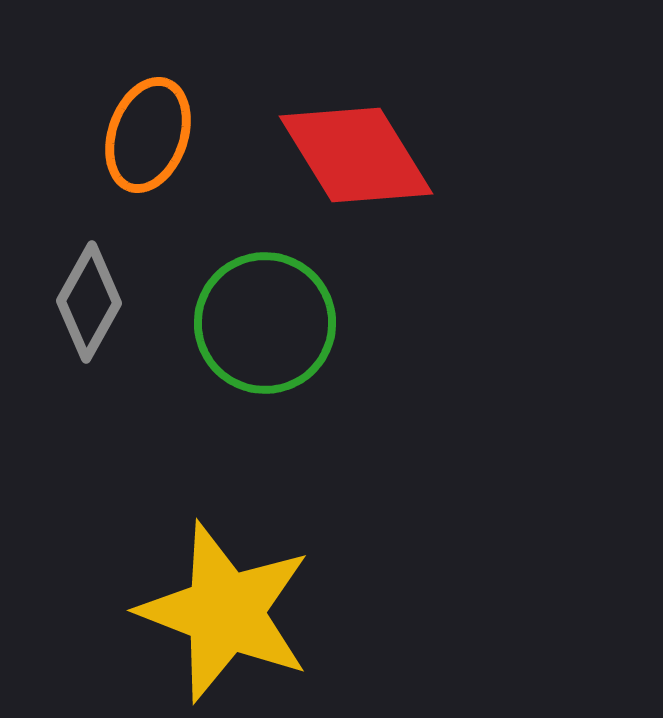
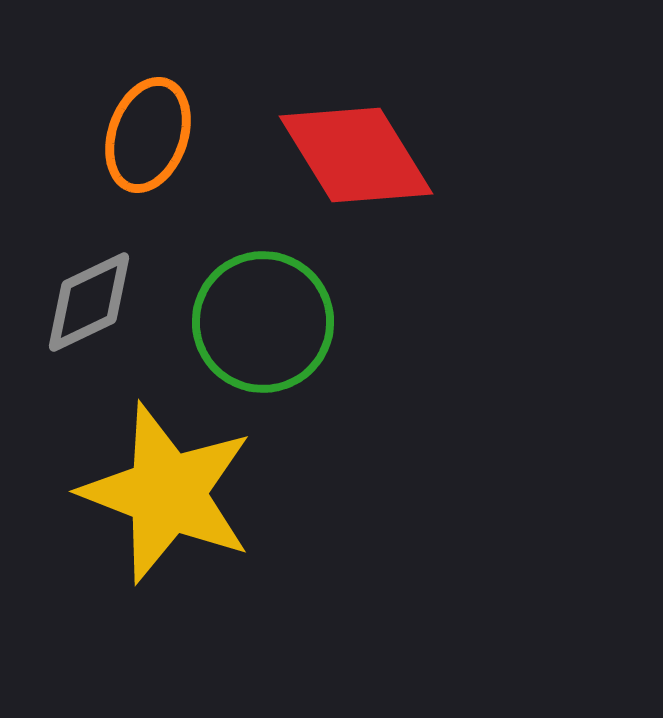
gray diamond: rotated 35 degrees clockwise
green circle: moved 2 px left, 1 px up
yellow star: moved 58 px left, 119 px up
